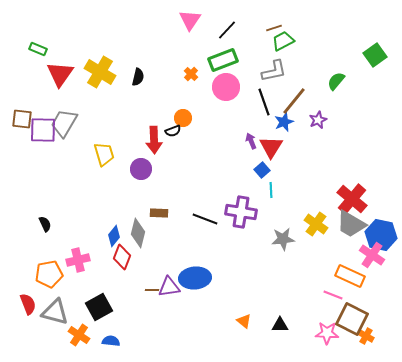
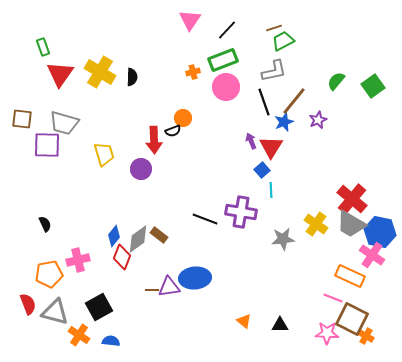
green rectangle at (38, 49): moved 5 px right, 2 px up; rotated 48 degrees clockwise
green square at (375, 55): moved 2 px left, 31 px down
orange cross at (191, 74): moved 2 px right, 2 px up; rotated 32 degrees clockwise
black semicircle at (138, 77): moved 6 px left; rotated 12 degrees counterclockwise
gray trapezoid at (64, 123): rotated 104 degrees counterclockwise
purple square at (43, 130): moved 4 px right, 15 px down
brown rectangle at (159, 213): moved 22 px down; rotated 36 degrees clockwise
gray diamond at (138, 233): moved 6 px down; rotated 40 degrees clockwise
blue hexagon at (381, 235): moved 1 px left, 3 px up
pink line at (333, 295): moved 3 px down
